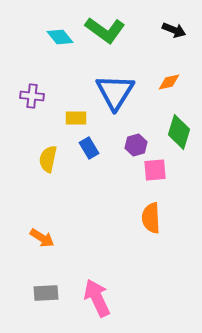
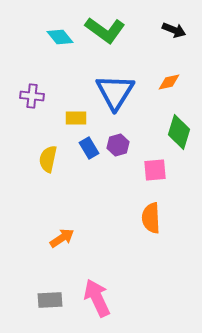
purple hexagon: moved 18 px left
orange arrow: moved 20 px right; rotated 65 degrees counterclockwise
gray rectangle: moved 4 px right, 7 px down
